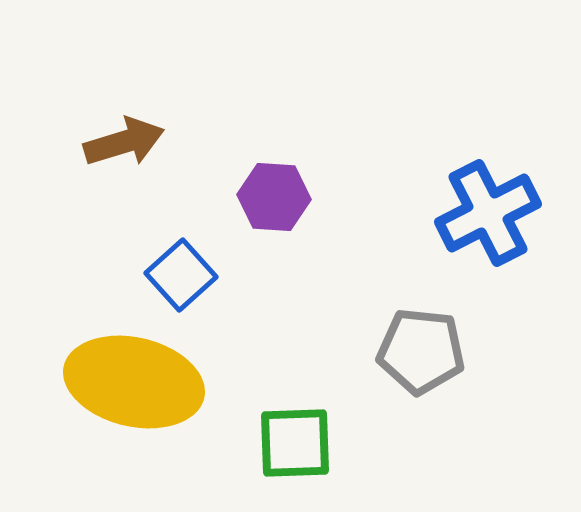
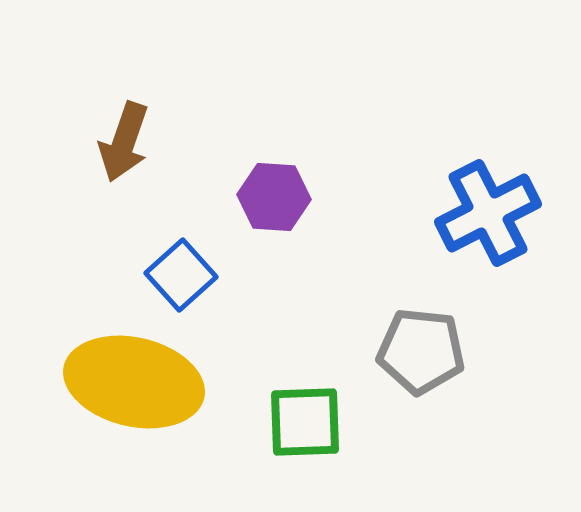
brown arrow: rotated 126 degrees clockwise
green square: moved 10 px right, 21 px up
